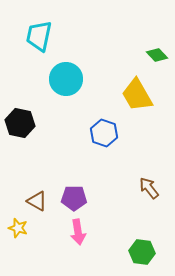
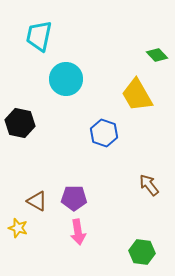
brown arrow: moved 3 px up
